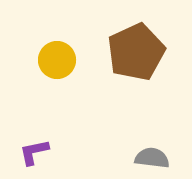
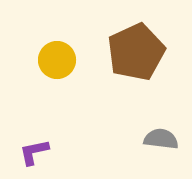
gray semicircle: moved 9 px right, 19 px up
